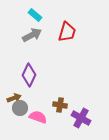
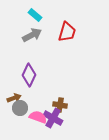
purple cross: moved 28 px left
